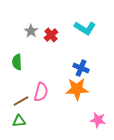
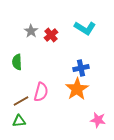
blue cross: rotated 35 degrees counterclockwise
orange star: rotated 30 degrees counterclockwise
